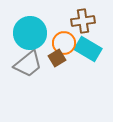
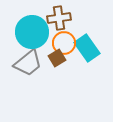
brown cross: moved 24 px left, 3 px up
cyan circle: moved 2 px right, 1 px up
cyan rectangle: moved 1 px left, 1 px up; rotated 24 degrees clockwise
gray trapezoid: moved 1 px up
